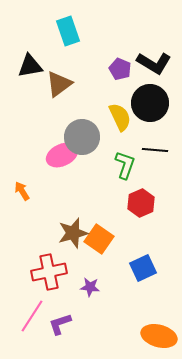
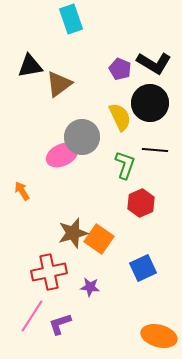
cyan rectangle: moved 3 px right, 12 px up
